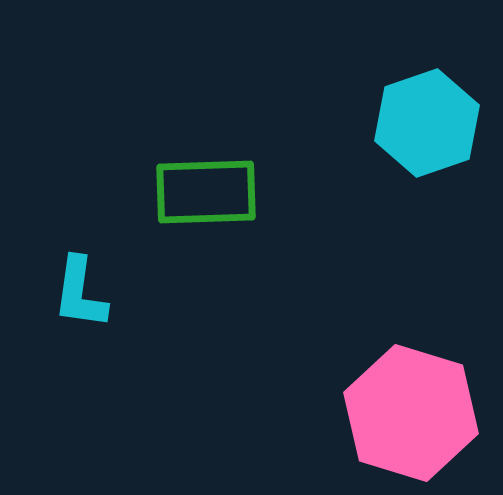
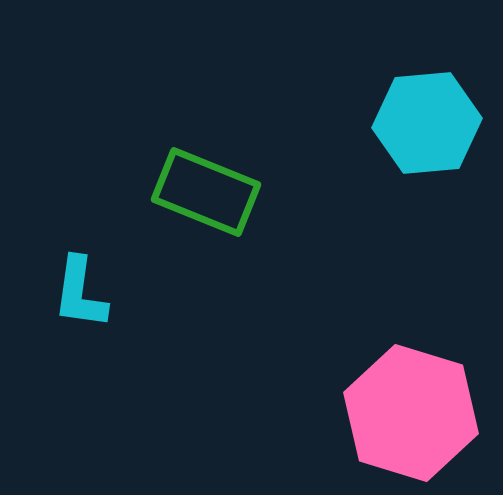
cyan hexagon: rotated 14 degrees clockwise
green rectangle: rotated 24 degrees clockwise
